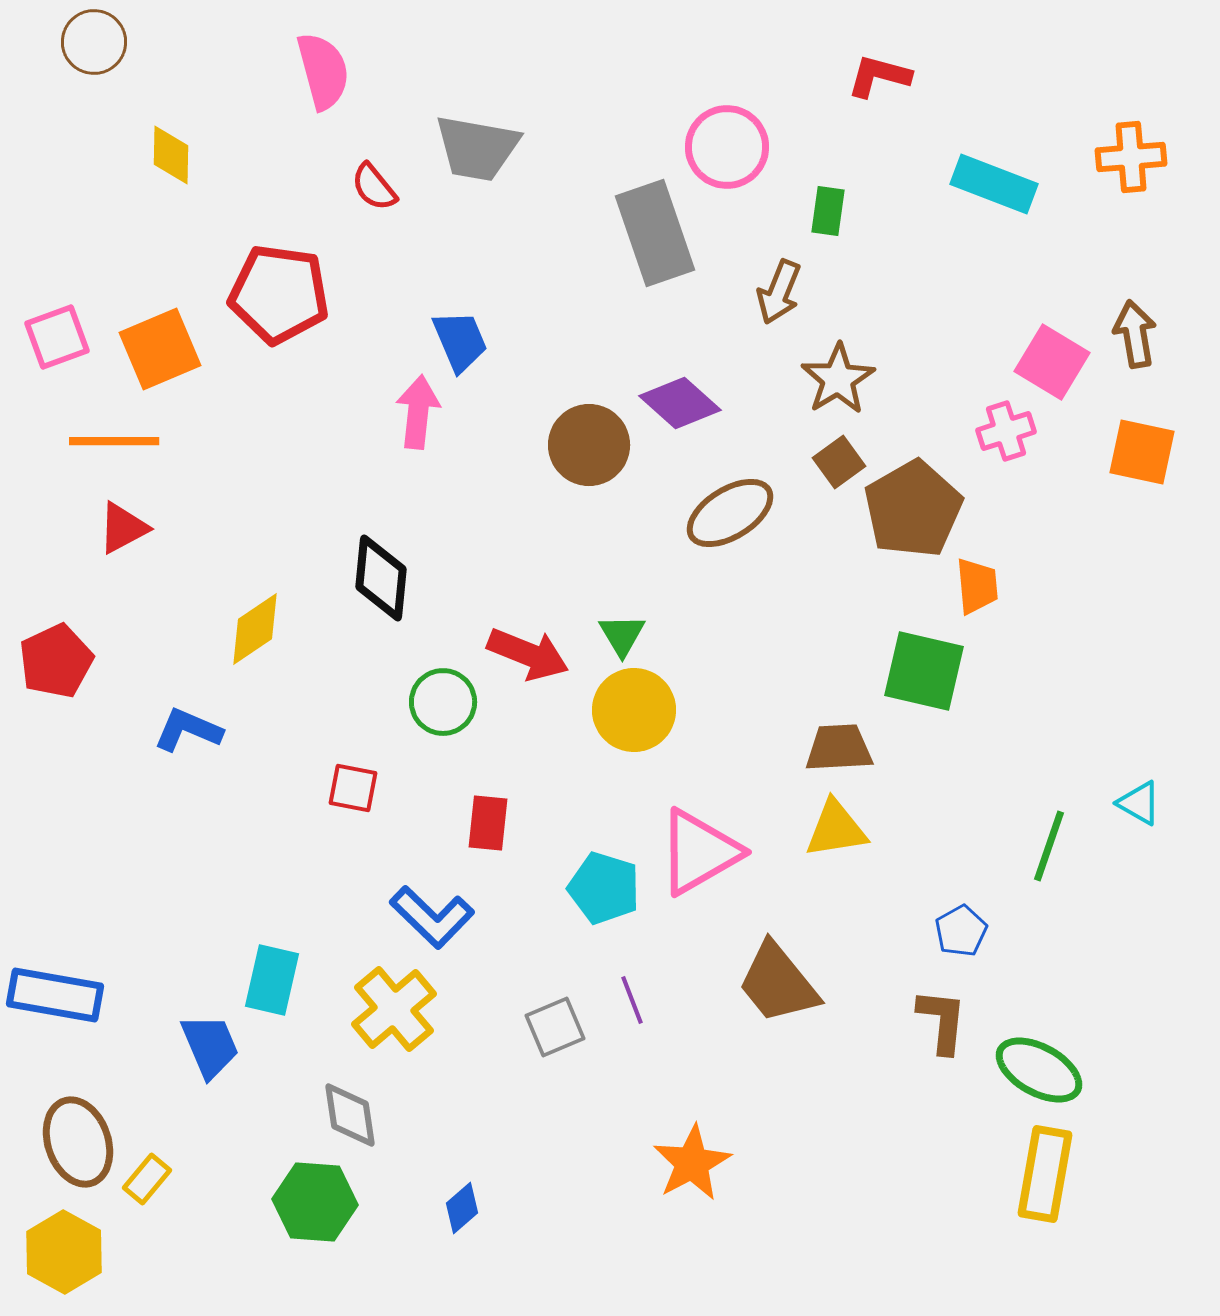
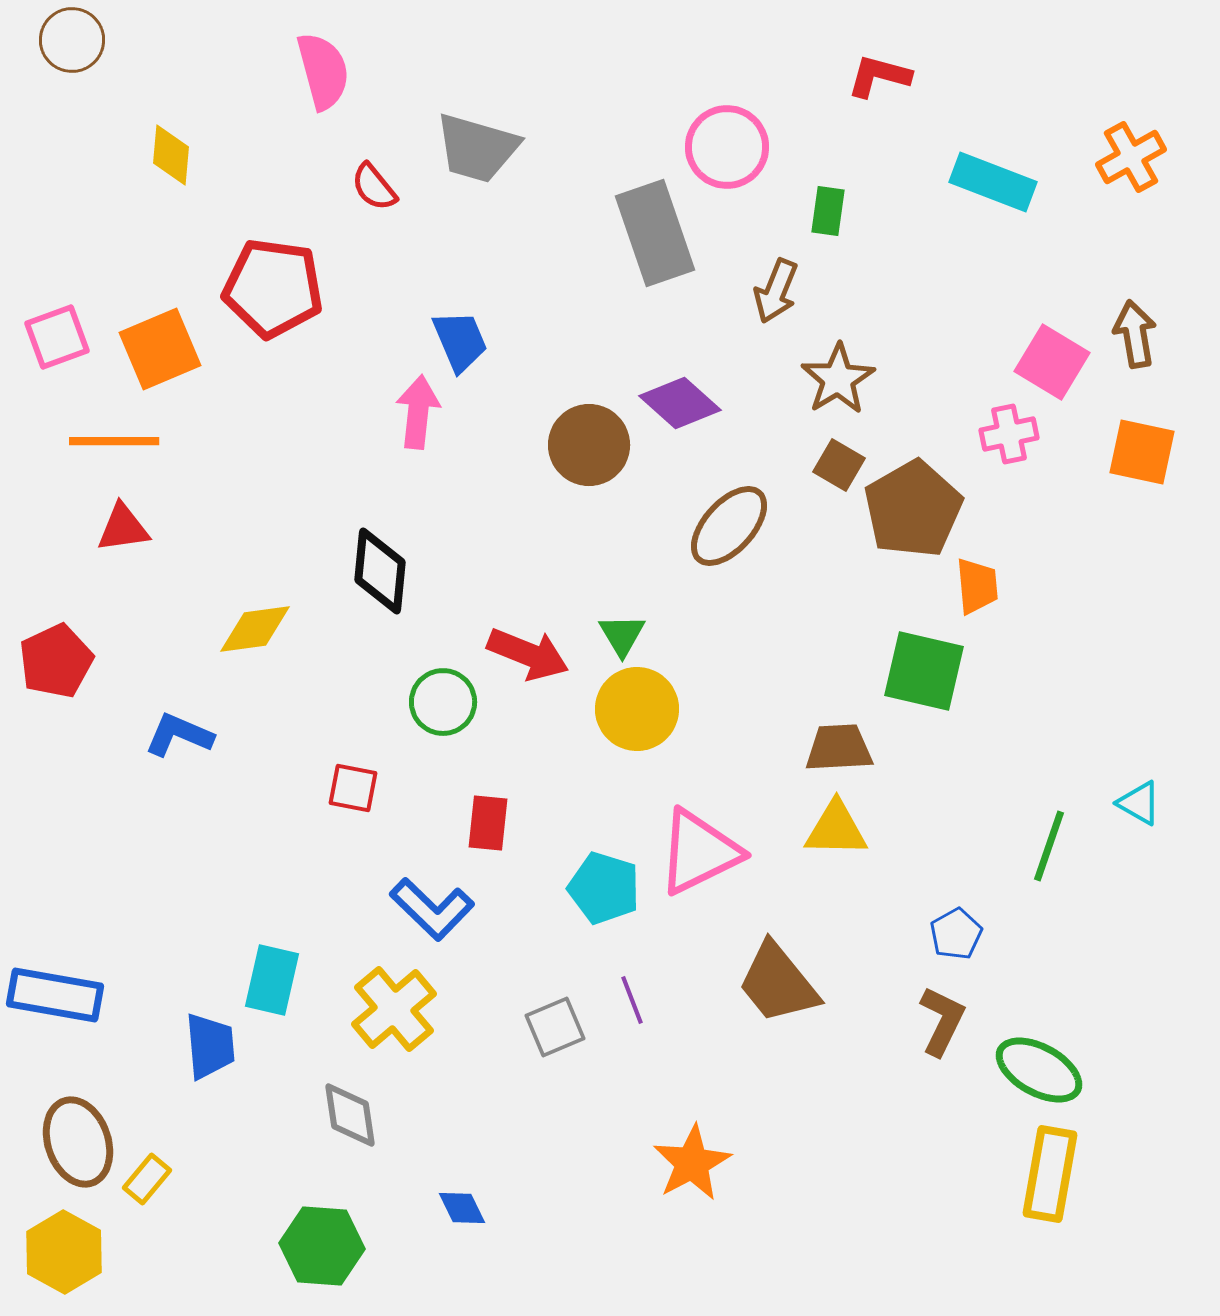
brown circle at (94, 42): moved 22 px left, 2 px up
gray trapezoid at (477, 148): rotated 6 degrees clockwise
yellow diamond at (171, 155): rotated 4 degrees clockwise
orange cross at (1131, 157): rotated 24 degrees counterclockwise
cyan rectangle at (994, 184): moved 1 px left, 2 px up
brown arrow at (779, 292): moved 3 px left, 1 px up
red pentagon at (279, 294): moved 6 px left, 6 px up
pink cross at (1006, 431): moved 3 px right, 3 px down; rotated 6 degrees clockwise
brown square at (839, 462): moved 3 px down; rotated 24 degrees counterclockwise
brown ellipse at (730, 513): moved 1 px left, 13 px down; rotated 16 degrees counterclockwise
red triangle at (123, 528): rotated 20 degrees clockwise
black diamond at (381, 578): moved 1 px left, 7 px up
yellow diamond at (255, 629): rotated 26 degrees clockwise
yellow circle at (634, 710): moved 3 px right, 1 px up
blue L-shape at (188, 730): moved 9 px left, 5 px down
yellow triangle at (836, 829): rotated 10 degrees clockwise
pink triangle at (699, 852): rotated 4 degrees clockwise
blue L-shape at (432, 917): moved 8 px up
blue pentagon at (961, 931): moved 5 px left, 3 px down
brown L-shape at (942, 1021): rotated 20 degrees clockwise
blue trapezoid at (210, 1046): rotated 18 degrees clockwise
yellow rectangle at (1045, 1174): moved 5 px right
green hexagon at (315, 1202): moved 7 px right, 44 px down
blue diamond at (462, 1208): rotated 75 degrees counterclockwise
